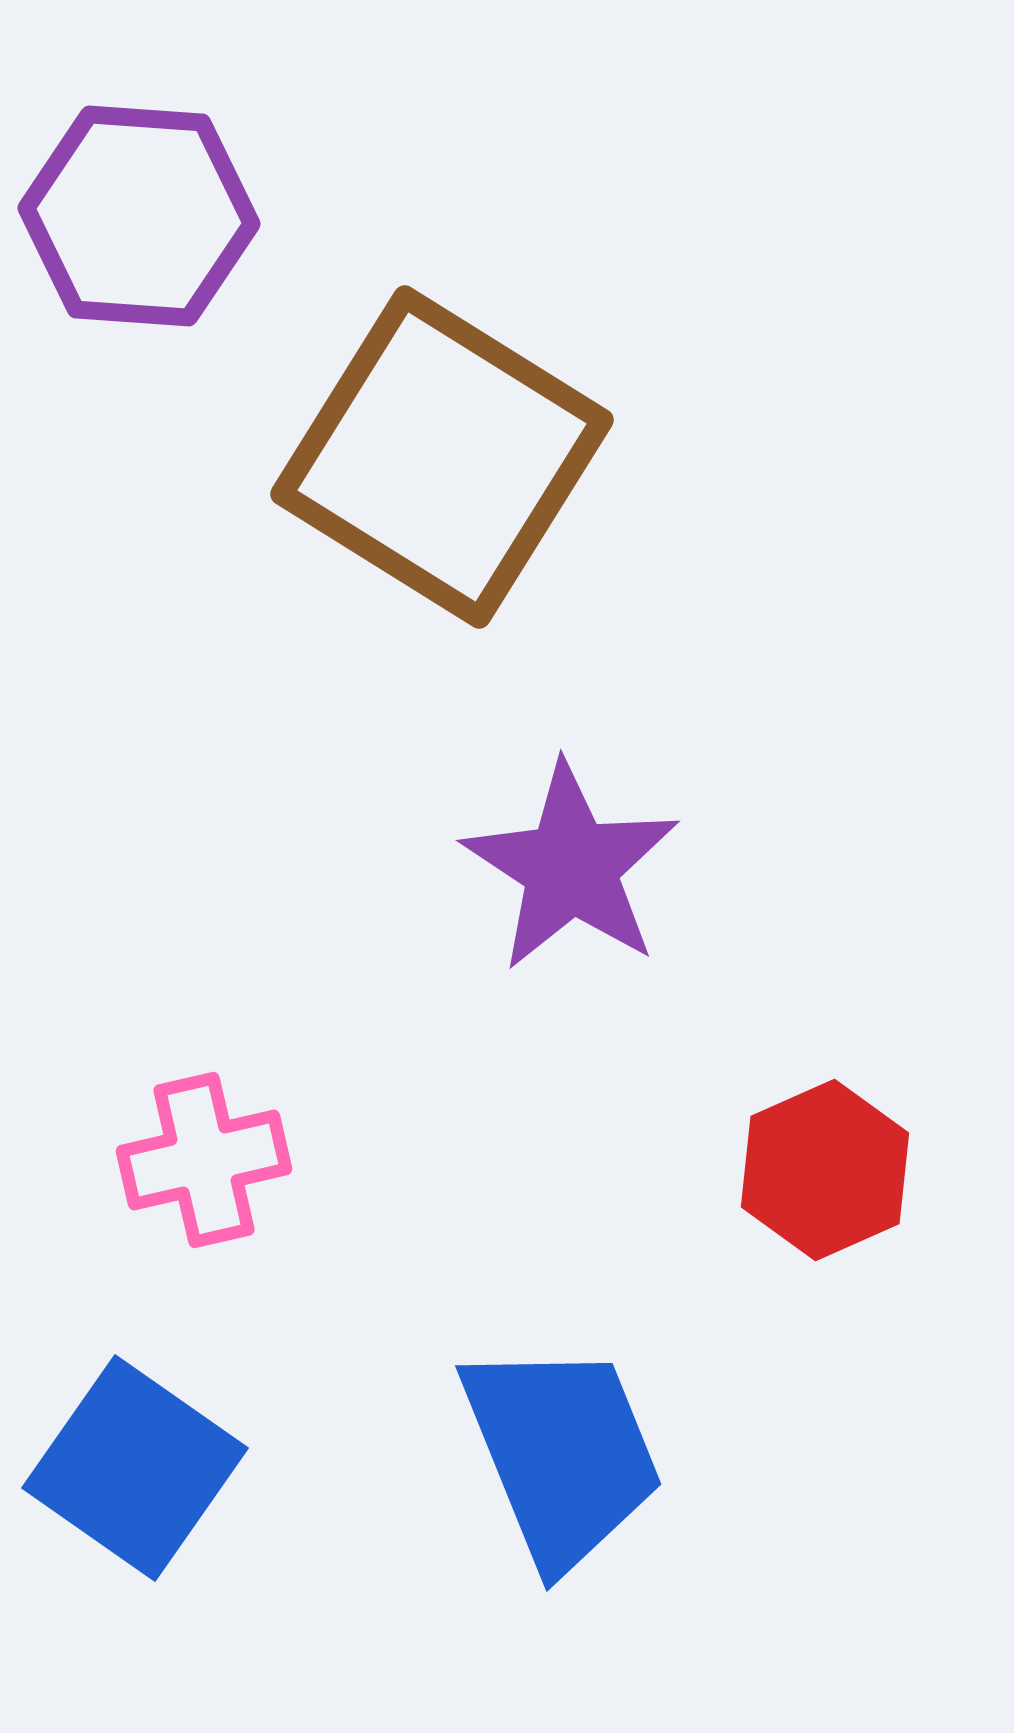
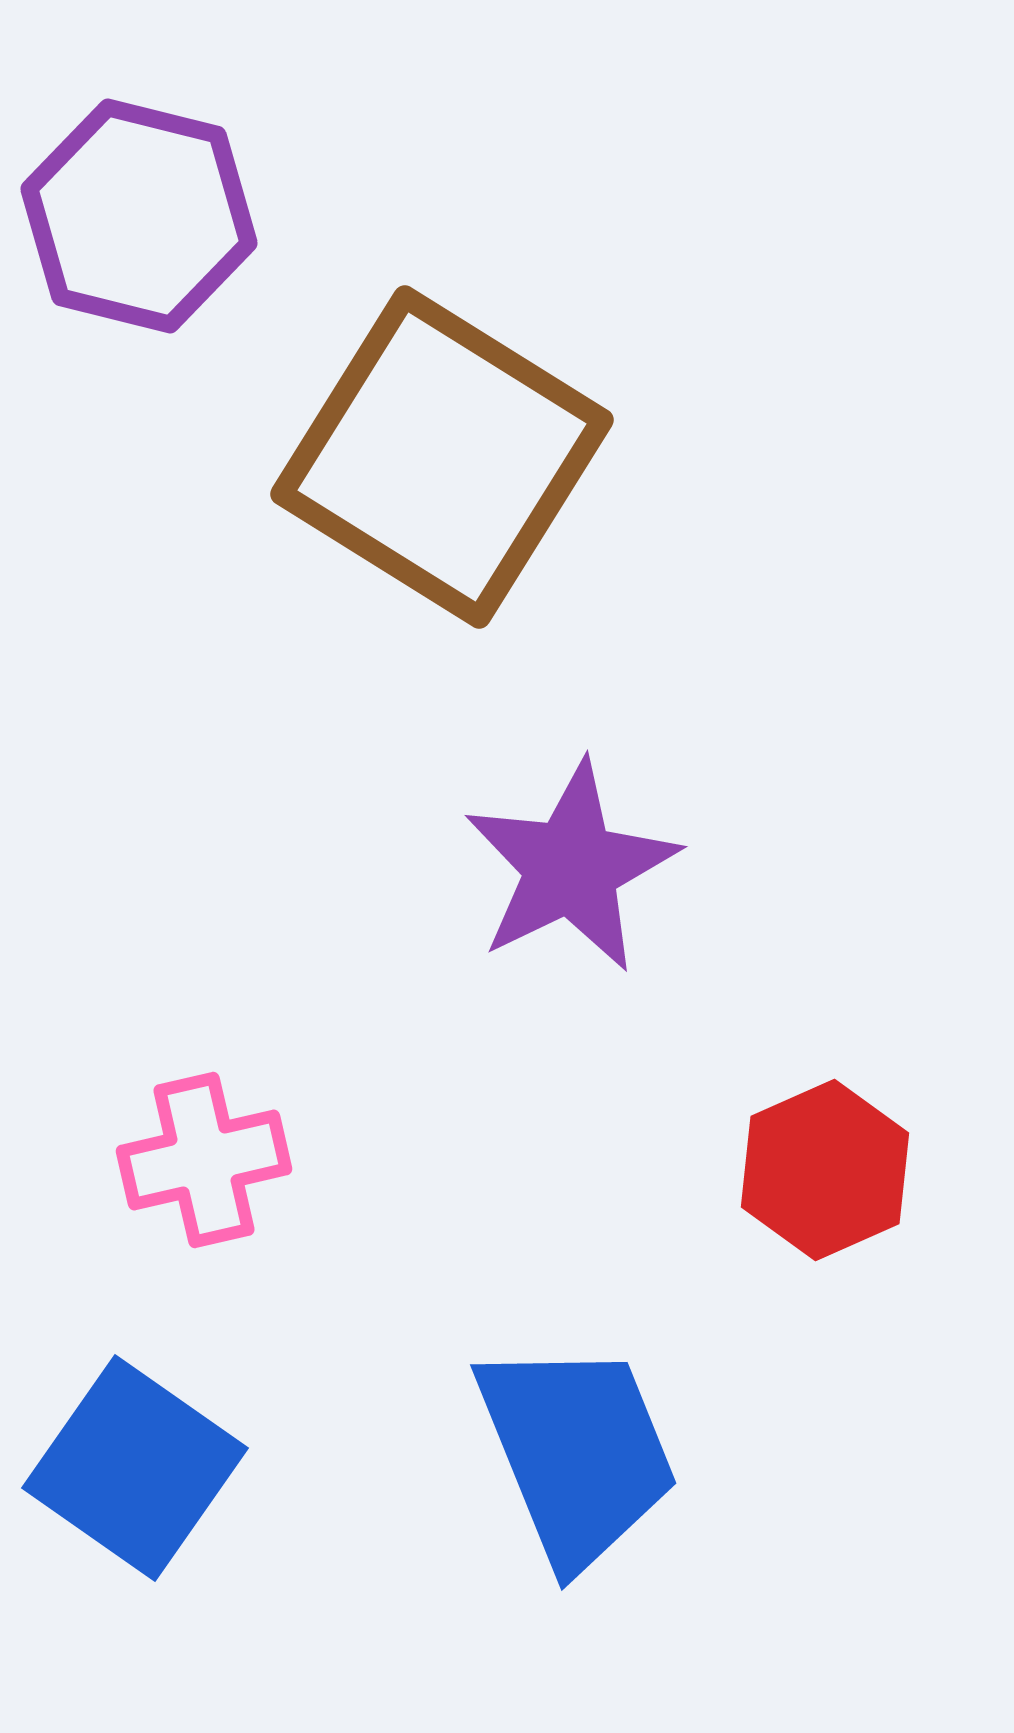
purple hexagon: rotated 10 degrees clockwise
purple star: rotated 13 degrees clockwise
blue trapezoid: moved 15 px right, 1 px up
